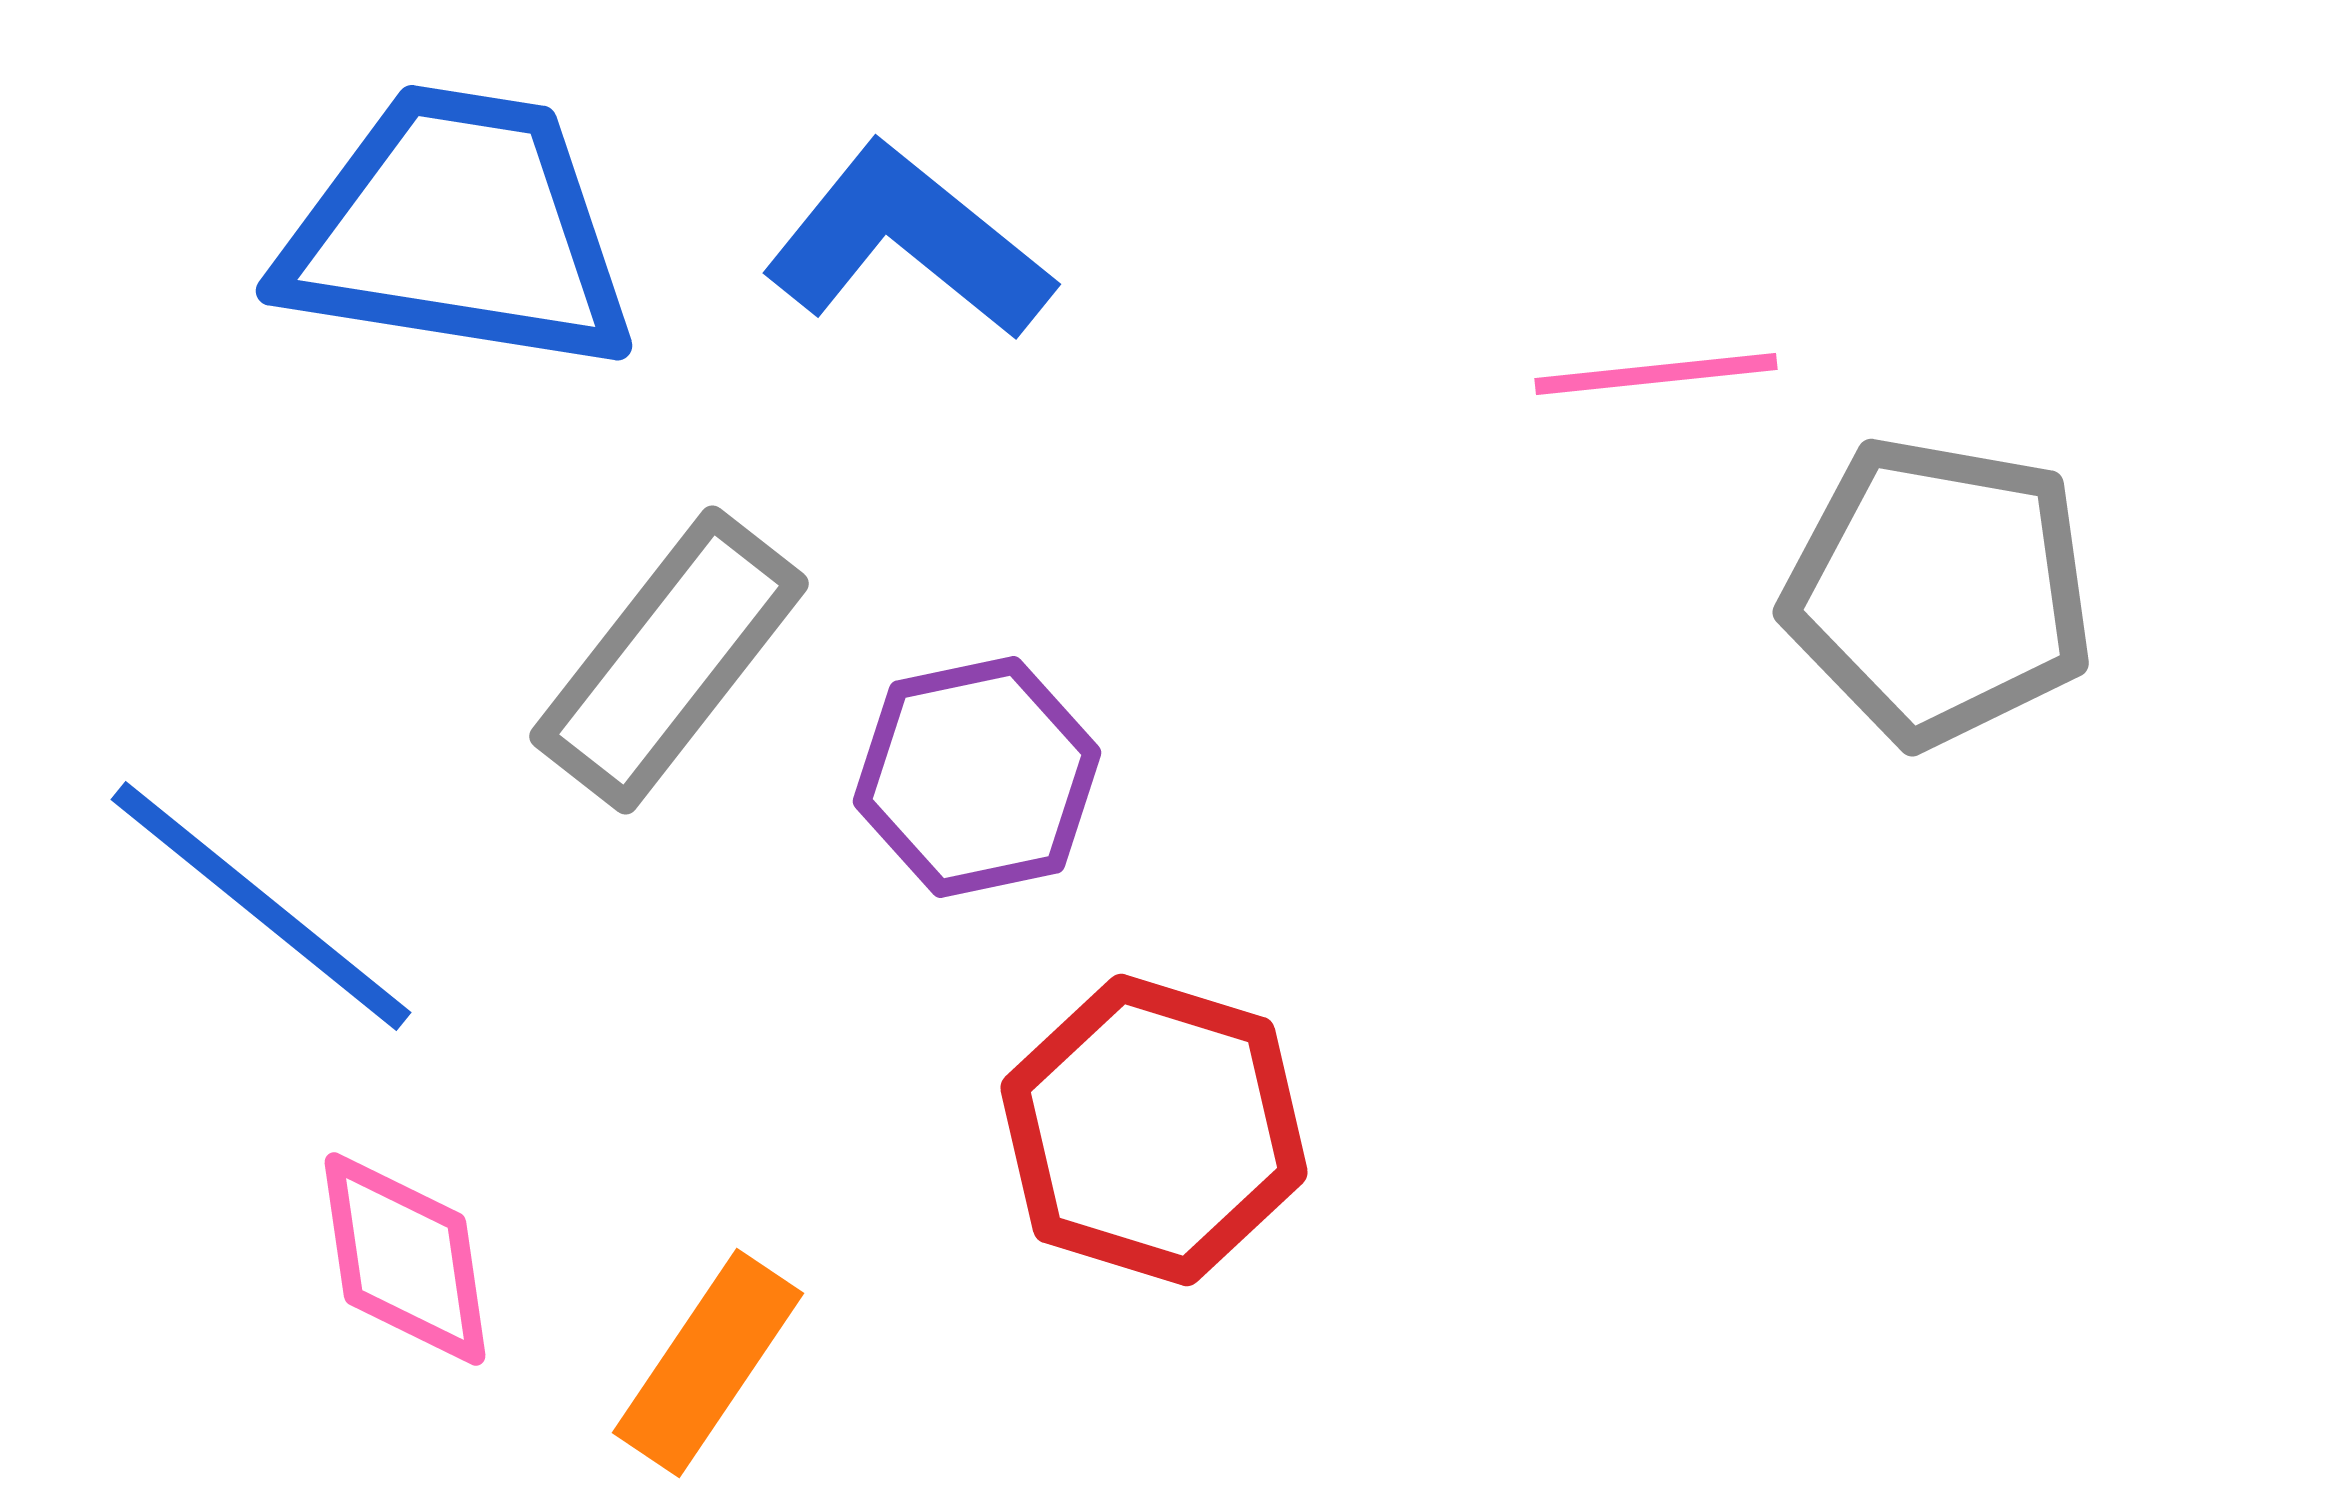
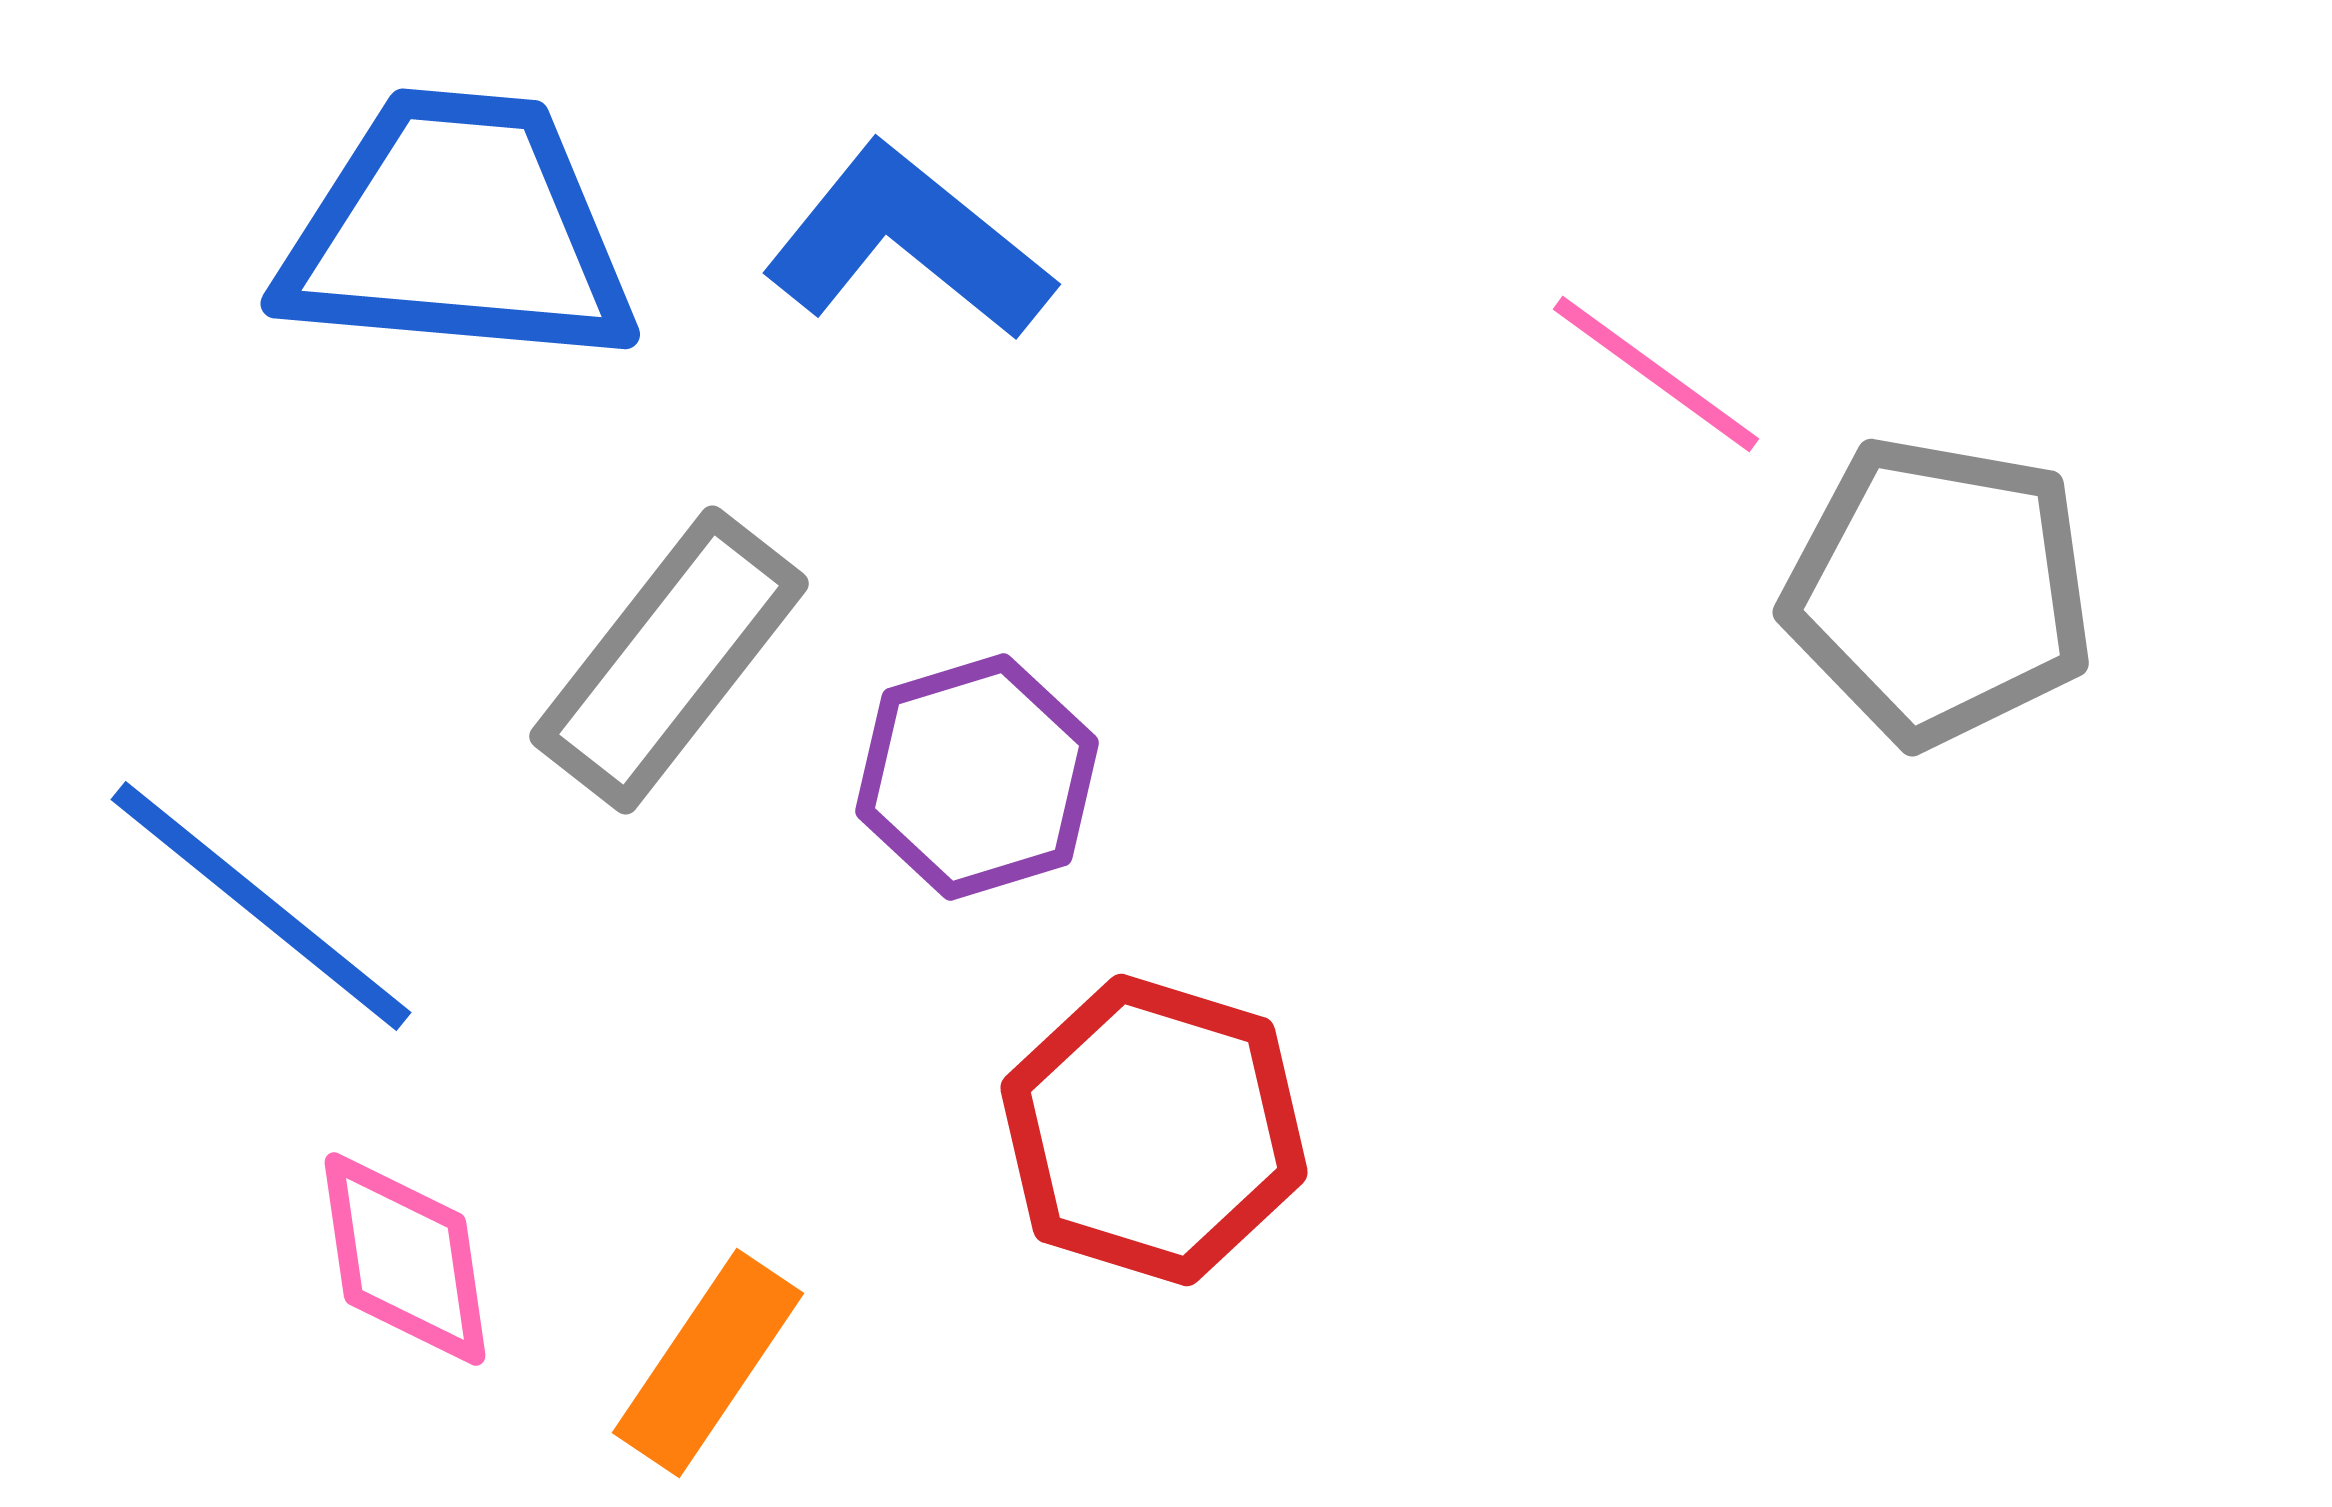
blue trapezoid: rotated 4 degrees counterclockwise
pink line: rotated 42 degrees clockwise
purple hexagon: rotated 5 degrees counterclockwise
